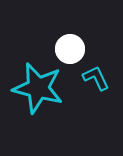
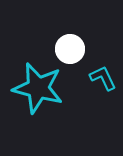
cyan L-shape: moved 7 px right
